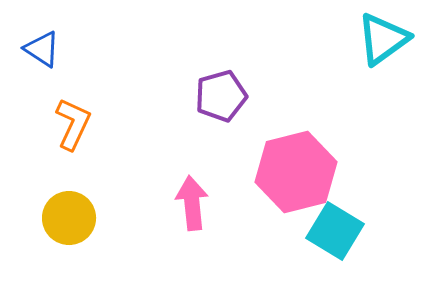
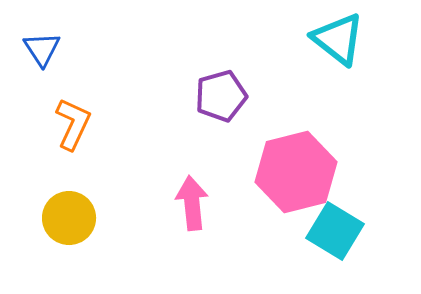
cyan triangle: moved 45 px left; rotated 46 degrees counterclockwise
blue triangle: rotated 24 degrees clockwise
